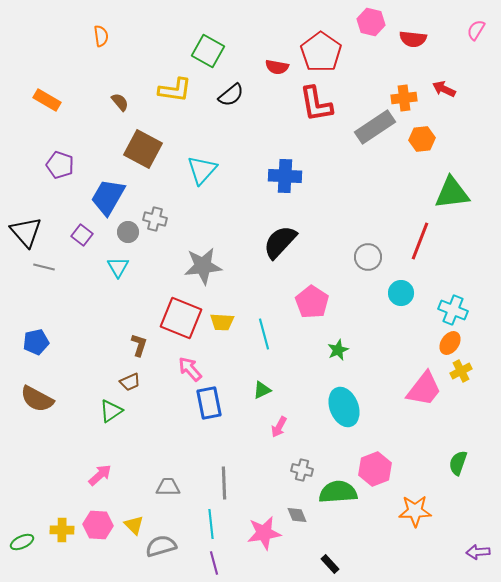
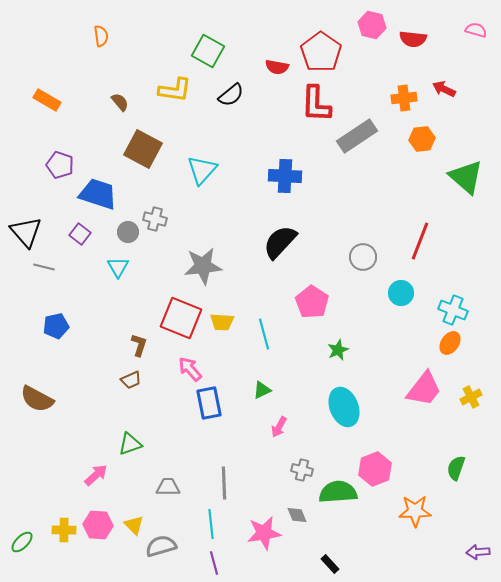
pink hexagon at (371, 22): moved 1 px right, 3 px down
pink semicircle at (476, 30): rotated 75 degrees clockwise
red L-shape at (316, 104): rotated 12 degrees clockwise
gray rectangle at (375, 127): moved 18 px left, 9 px down
green triangle at (452, 193): moved 14 px right, 16 px up; rotated 48 degrees clockwise
blue trapezoid at (108, 197): moved 10 px left, 3 px up; rotated 78 degrees clockwise
purple square at (82, 235): moved 2 px left, 1 px up
gray circle at (368, 257): moved 5 px left
blue pentagon at (36, 342): moved 20 px right, 16 px up
yellow cross at (461, 371): moved 10 px right, 26 px down
brown trapezoid at (130, 382): moved 1 px right, 2 px up
green triangle at (111, 411): moved 19 px right, 33 px down; rotated 15 degrees clockwise
green semicircle at (458, 463): moved 2 px left, 5 px down
pink arrow at (100, 475): moved 4 px left
yellow cross at (62, 530): moved 2 px right
green ellipse at (22, 542): rotated 20 degrees counterclockwise
